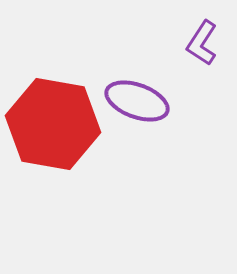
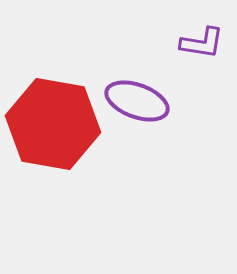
purple L-shape: rotated 114 degrees counterclockwise
